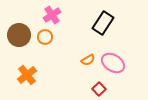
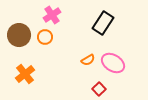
orange cross: moved 2 px left, 1 px up
